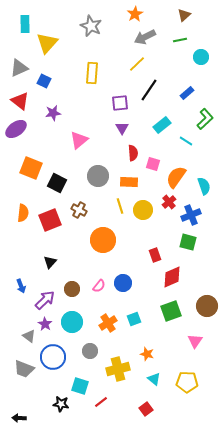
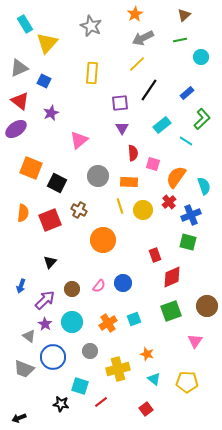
cyan rectangle at (25, 24): rotated 30 degrees counterclockwise
gray arrow at (145, 37): moved 2 px left, 1 px down
purple star at (53, 113): moved 2 px left; rotated 14 degrees counterclockwise
green L-shape at (205, 119): moved 3 px left
blue arrow at (21, 286): rotated 40 degrees clockwise
black arrow at (19, 418): rotated 24 degrees counterclockwise
